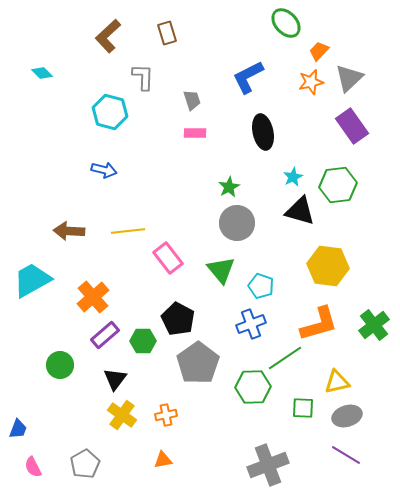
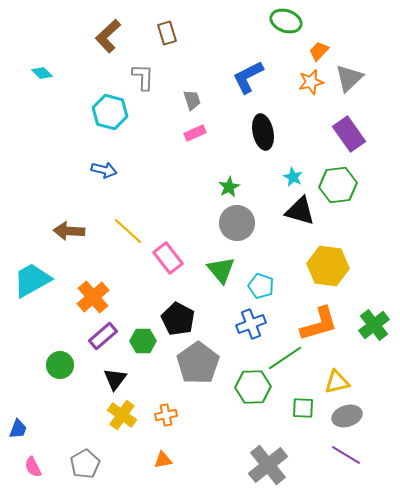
green ellipse at (286, 23): moved 2 px up; rotated 28 degrees counterclockwise
purple rectangle at (352, 126): moved 3 px left, 8 px down
pink rectangle at (195, 133): rotated 25 degrees counterclockwise
cyan star at (293, 177): rotated 18 degrees counterclockwise
yellow line at (128, 231): rotated 48 degrees clockwise
purple rectangle at (105, 335): moved 2 px left, 1 px down
gray cross at (268, 465): rotated 18 degrees counterclockwise
